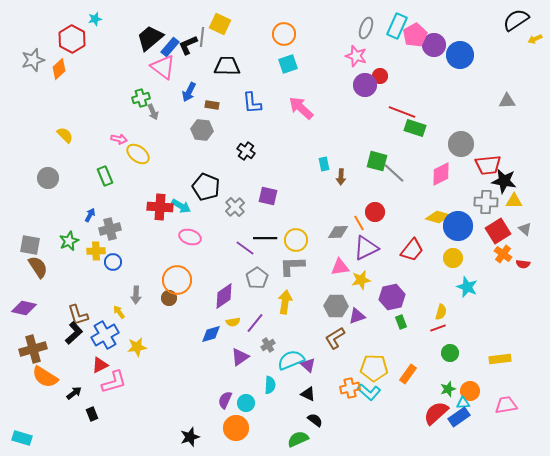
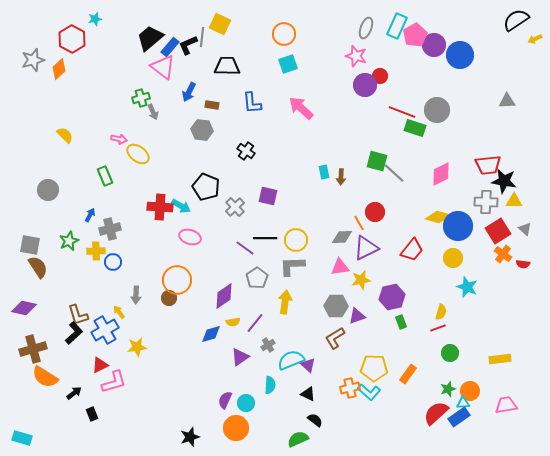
gray circle at (461, 144): moved 24 px left, 34 px up
cyan rectangle at (324, 164): moved 8 px down
gray circle at (48, 178): moved 12 px down
gray diamond at (338, 232): moved 4 px right, 5 px down
blue cross at (105, 335): moved 5 px up
